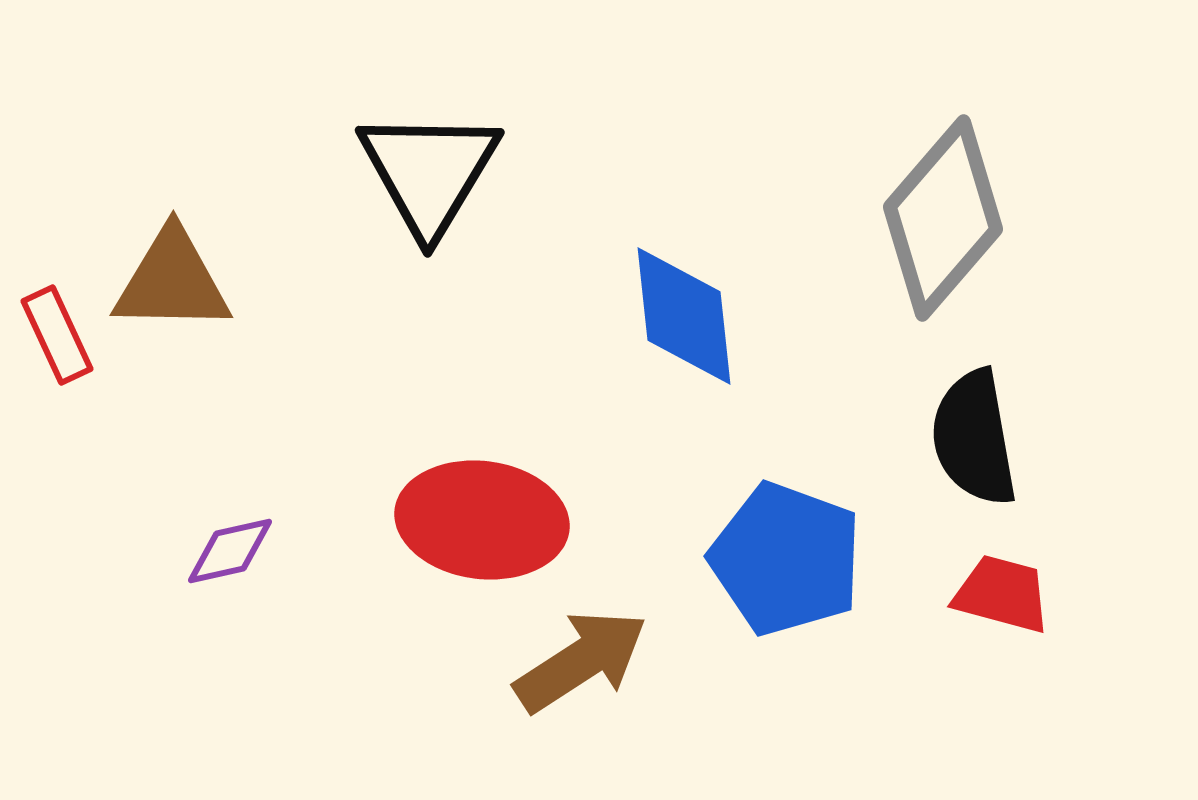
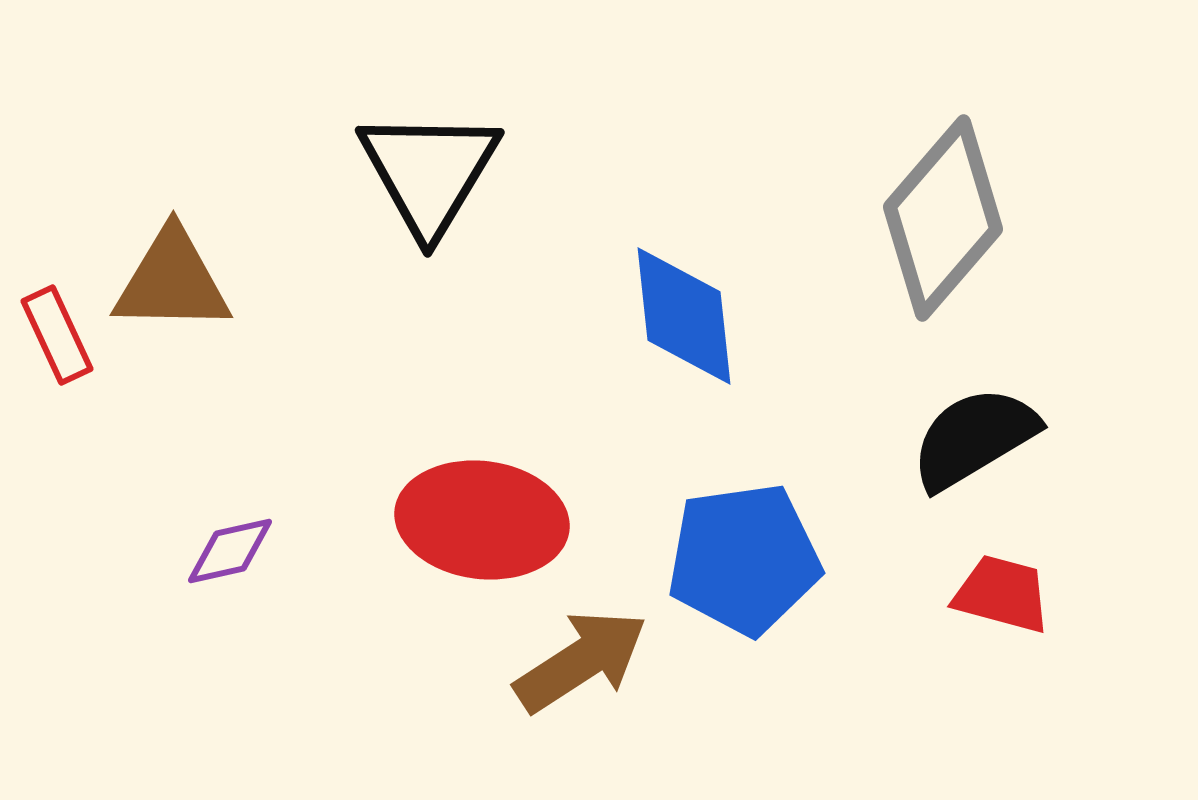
black semicircle: rotated 69 degrees clockwise
blue pentagon: moved 42 px left; rotated 28 degrees counterclockwise
